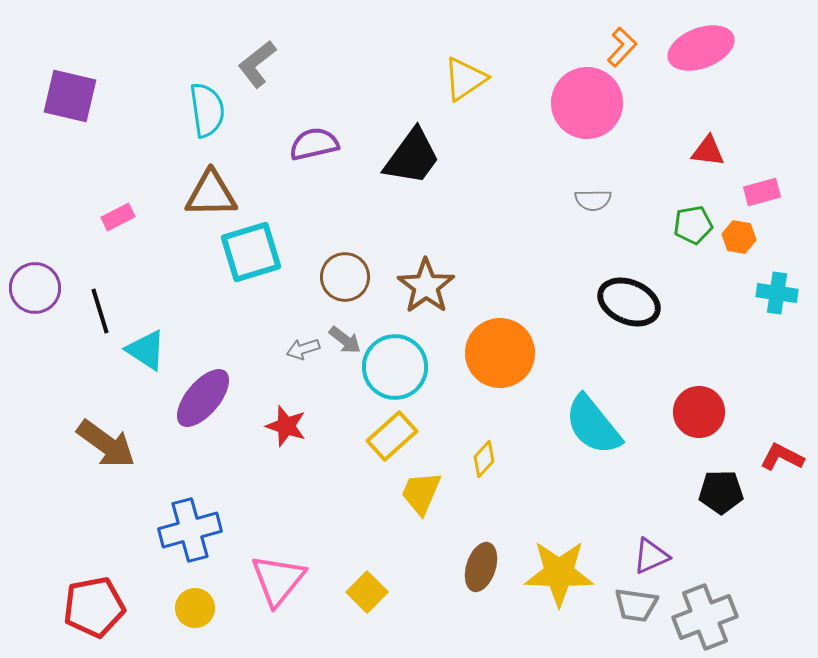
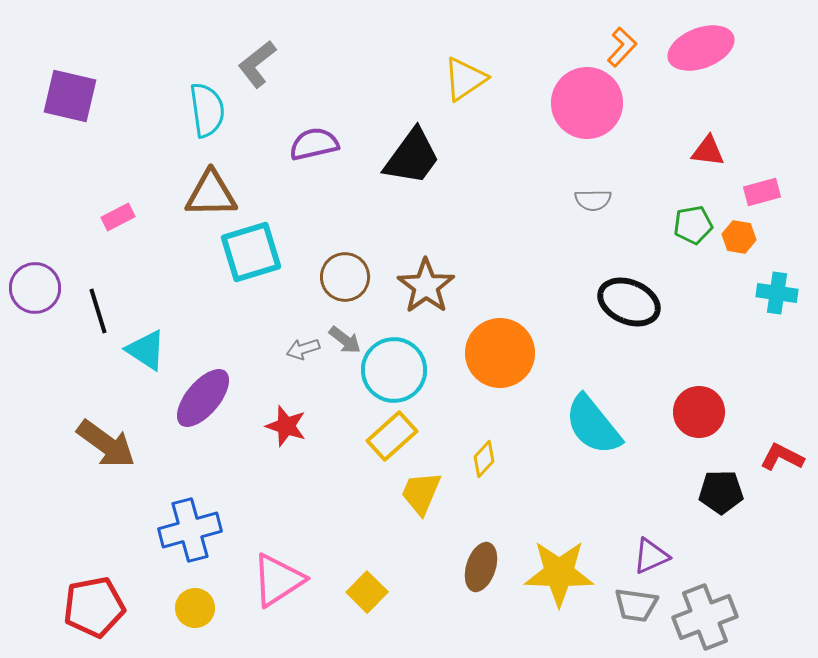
black line at (100, 311): moved 2 px left
cyan circle at (395, 367): moved 1 px left, 3 px down
pink triangle at (278, 580): rotated 18 degrees clockwise
